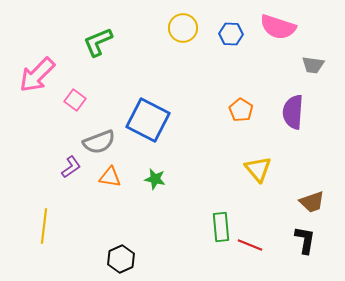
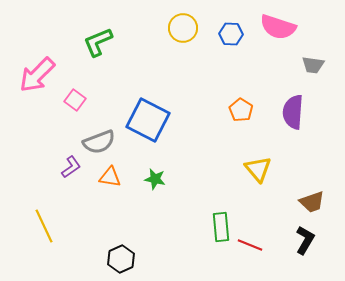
yellow line: rotated 32 degrees counterclockwise
black L-shape: rotated 20 degrees clockwise
